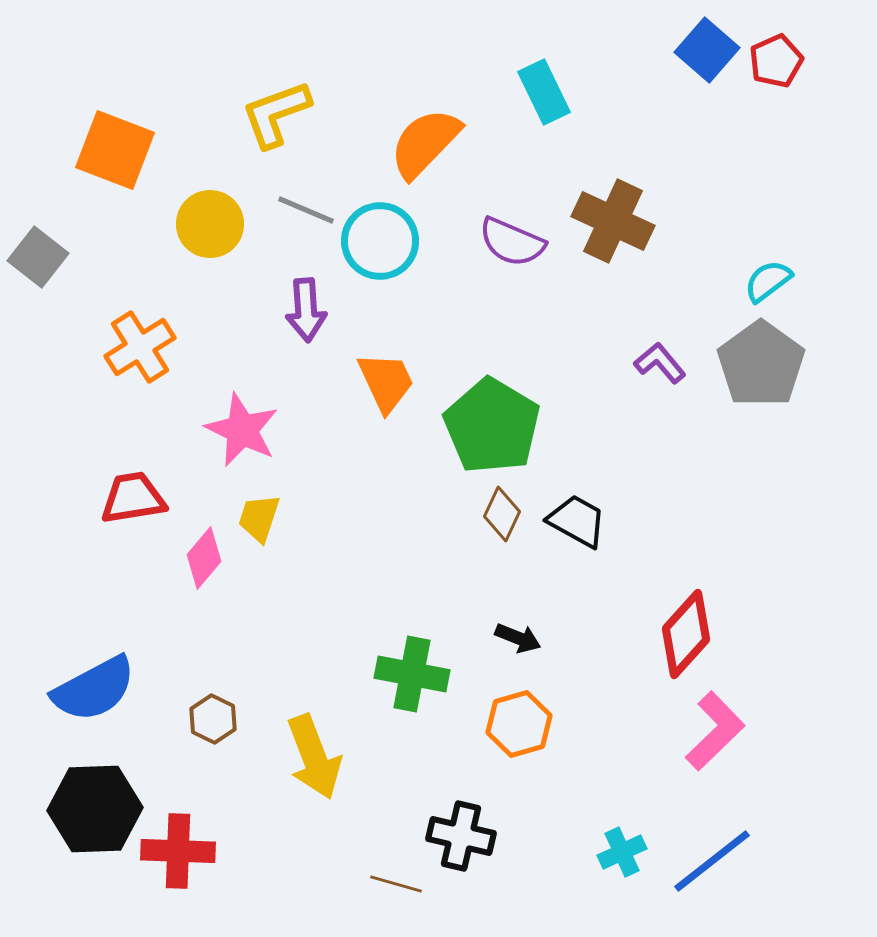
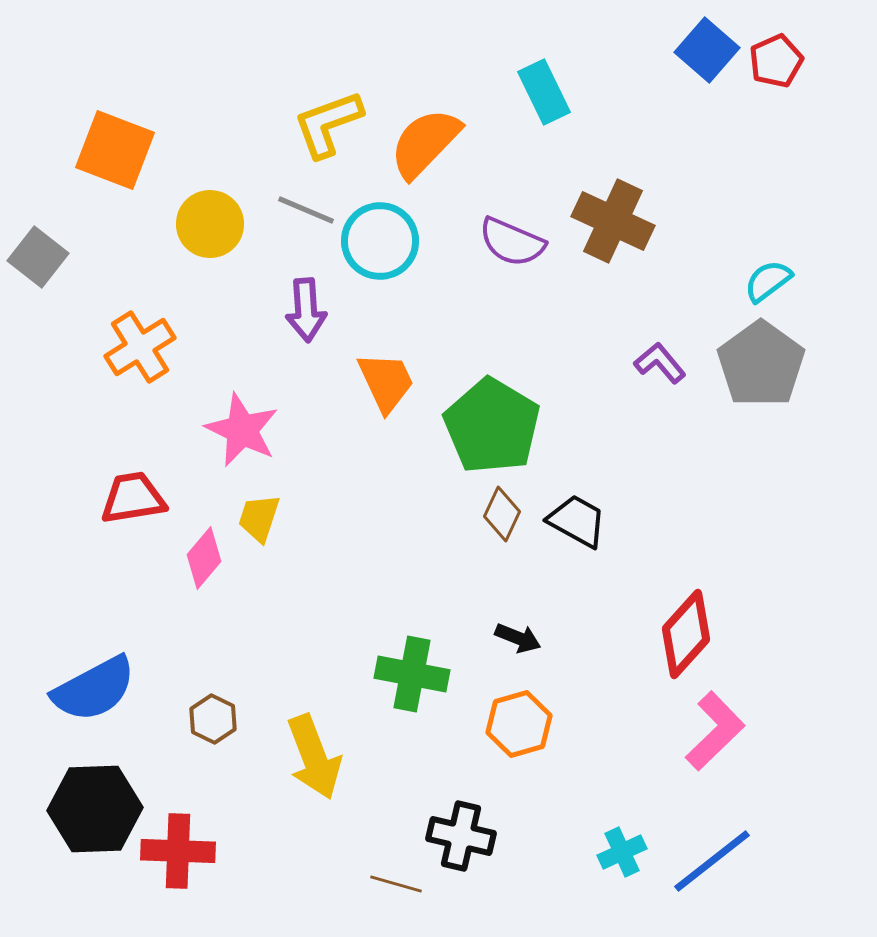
yellow L-shape: moved 52 px right, 10 px down
